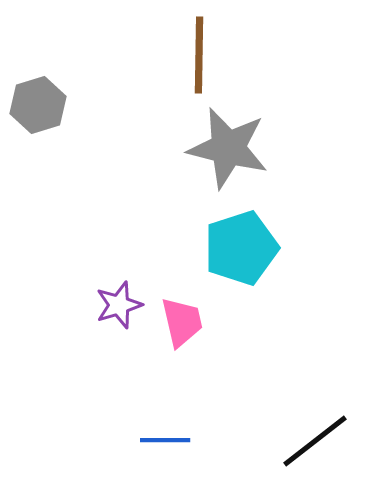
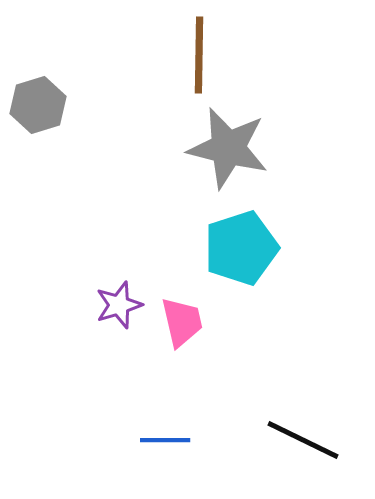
black line: moved 12 px left, 1 px up; rotated 64 degrees clockwise
